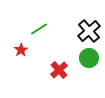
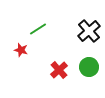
green line: moved 1 px left
red star: rotated 24 degrees counterclockwise
green circle: moved 9 px down
